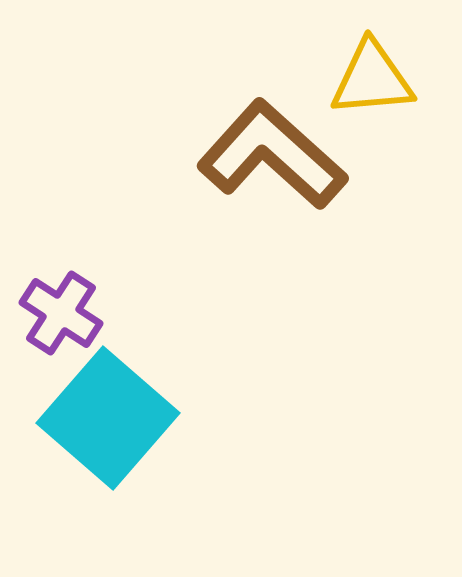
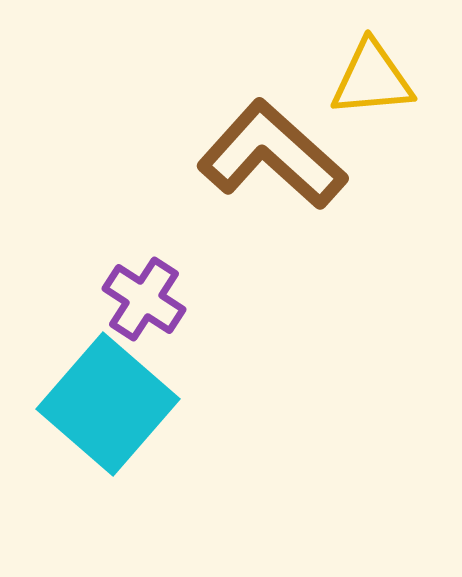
purple cross: moved 83 px right, 14 px up
cyan square: moved 14 px up
